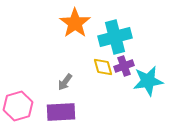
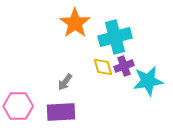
pink hexagon: rotated 16 degrees clockwise
